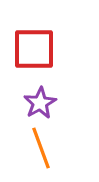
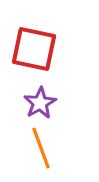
red square: rotated 12 degrees clockwise
